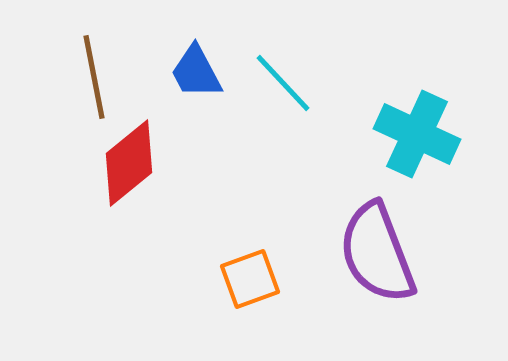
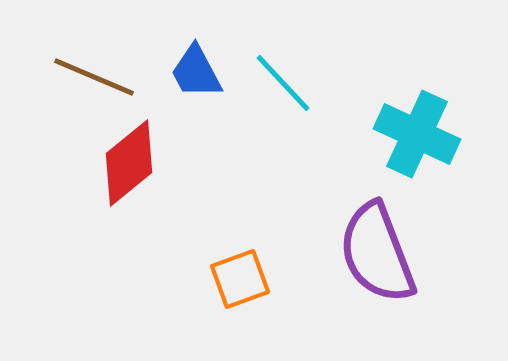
brown line: rotated 56 degrees counterclockwise
orange square: moved 10 px left
